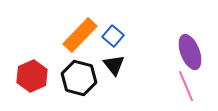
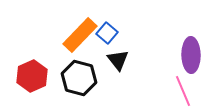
blue square: moved 6 px left, 3 px up
purple ellipse: moved 1 px right, 3 px down; rotated 20 degrees clockwise
black triangle: moved 4 px right, 5 px up
pink line: moved 3 px left, 5 px down
